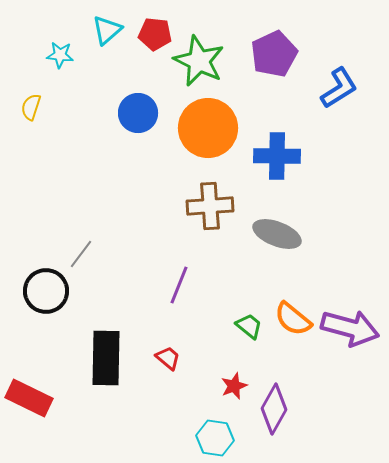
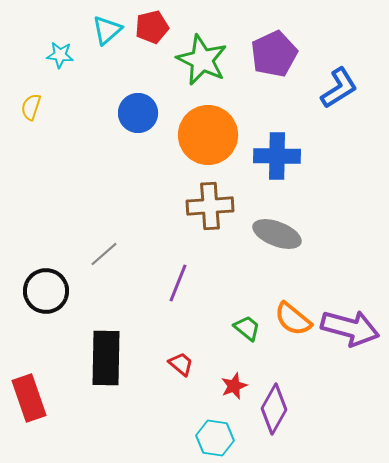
red pentagon: moved 3 px left, 7 px up; rotated 20 degrees counterclockwise
green star: moved 3 px right, 1 px up
orange circle: moved 7 px down
gray line: moved 23 px right; rotated 12 degrees clockwise
purple line: moved 1 px left, 2 px up
green trapezoid: moved 2 px left, 2 px down
red trapezoid: moved 13 px right, 6 px down
red rectangle: rotated 45 degrees clockwise
